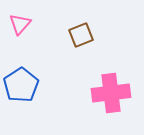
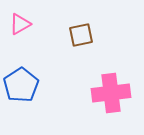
pink triangle: rotated 20 degrees clockwise
brown square: rotated 10 degrees clockwise
